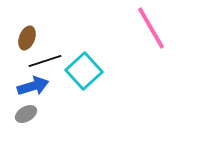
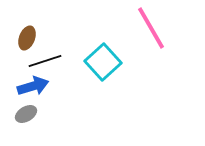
cyan square: moved 19 px right, 9 px up
